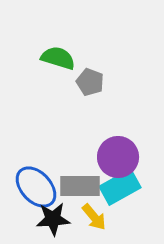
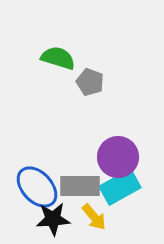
blue ellipse: moved 1 px right
